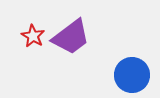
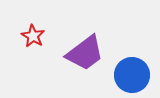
purple trapezoid: moved 14 px right, 16 px down
